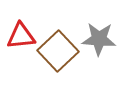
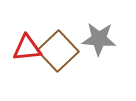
red triangle: moved 6 px right, 12 px down
